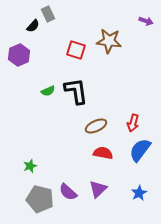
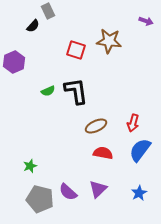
gray rectangle: moved 3 px up
purple hexagon: moved 5 px left, 7 px down
